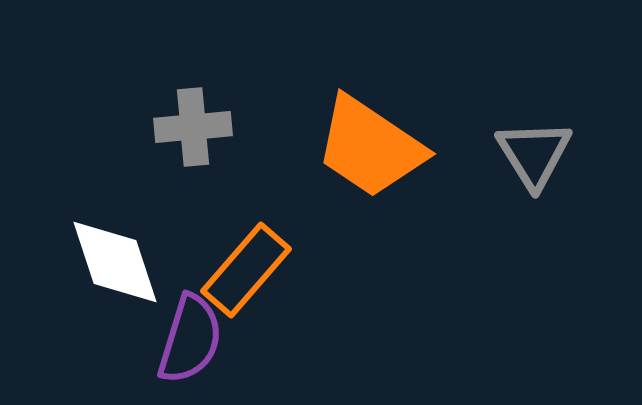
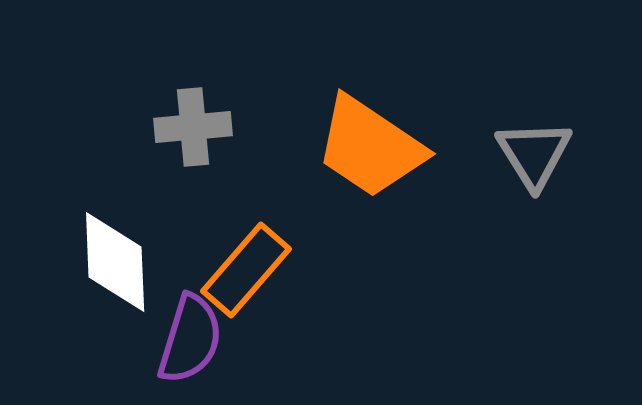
white diamond: rotated 16 degrees clockwise
